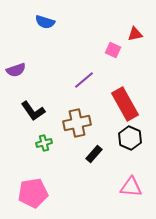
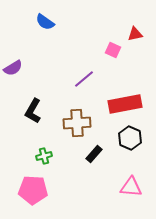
blue semicircle: rotated 18 degrees clockwise
purple semicircle: moved 3 px left, 2 px up; rotated 12 degrees counterclockwise
purple line: moved 1 px up
red rectangle: rotated 72 degrees counterclockwise
black L-shape: rotated 65 degrees clockwise
brown cross: rotated 8 degrees clockwise
green cross: moved 13 px down
pink pentagon: moved 3 px up; rotated 12 degrees clockwise
